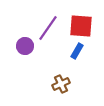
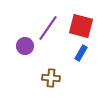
red square: rotated 10 degrees clockwise
blue rectangle: moved 4 px right, 2 px down
brown cross: moved 10 px left, 6 px up; rotated 30 degrees clockwise
